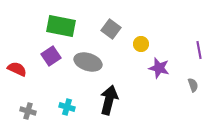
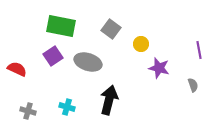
purple square: moved 2 px right
